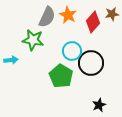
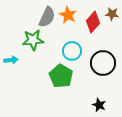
brown star: rotated 16 degrees clockwise
green star: rotated 15 degrees counterclockwise
black circle: moved 12 px right
black star: rotated 24 degrees counterclockwise
